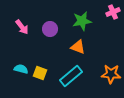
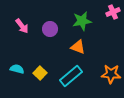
pink arrow: moved 1 px up
cyan semicircle: moved 4 px left
yellow square: rotated 24 degrees clockwise
